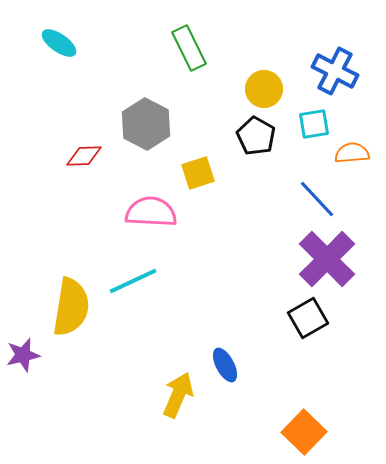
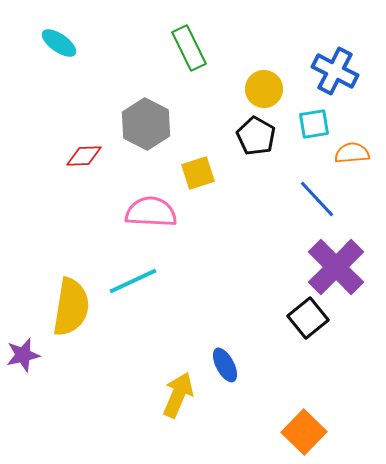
purple cross: moved 9 px right, 8 px down
black square: rotated 9 degrees counterclockwise
